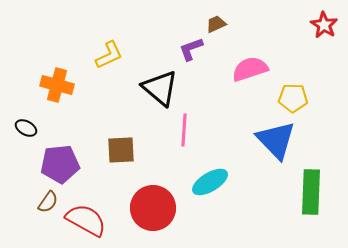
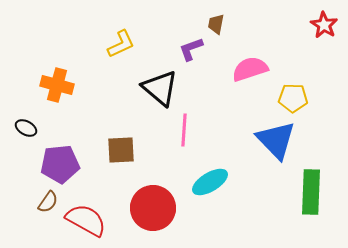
brown trapezoid: rotated 55 degrees counterclockwise
yellow L-shape: moved 12 px right, 11 px up
